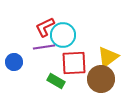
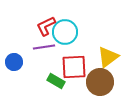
red L-shape: moved 1 px right, 1 px up
cyan circle: moved 2 px right, 3 px up
red square: moved 4 px down
brown circle: moved 1 px left, 3 px down
